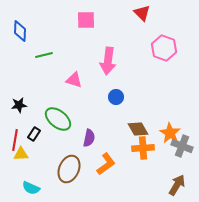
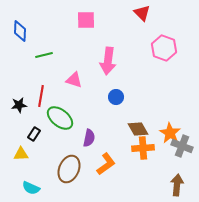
green ellipse: moved 2 px right, 1 px up
red line: moved 26 px right, 44 px up
brown arrow: rotated 25 degrees counterclockwise
